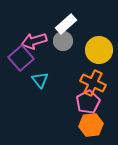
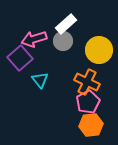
pink arrow: moved 2 px up
purple square: moved 1 px left
orange cross: moved 6 px left, 1 px up
